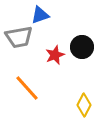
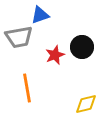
orange line: rotated 32 degrees clockwise
yellow diamond: moved 2 px right, 1 px up; rotated 50 degrees clockwise
